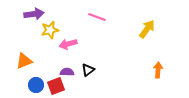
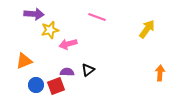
purple arrow: rotated 12 degrees clockwise
orange arrow: moved 2 px right, 3 px down
